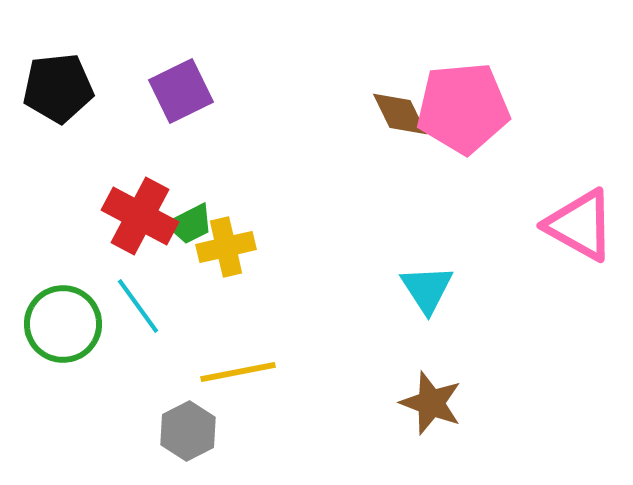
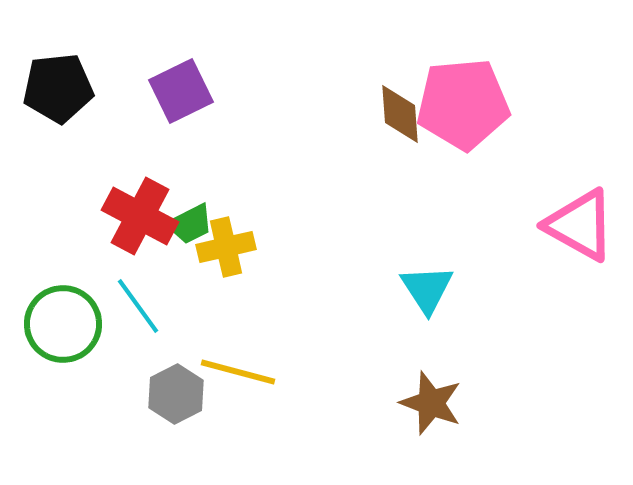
pink pentagon: moved 4 px up
brown diamond: rotated 22 degrees clockwise
yellow line: rotated 26 degrees clockwise
gray hexagon: moved 12 px left, 37 px up
